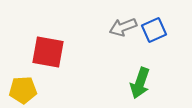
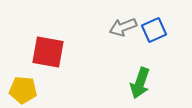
yellow pentagon: rotated 8 degrees clockwise
